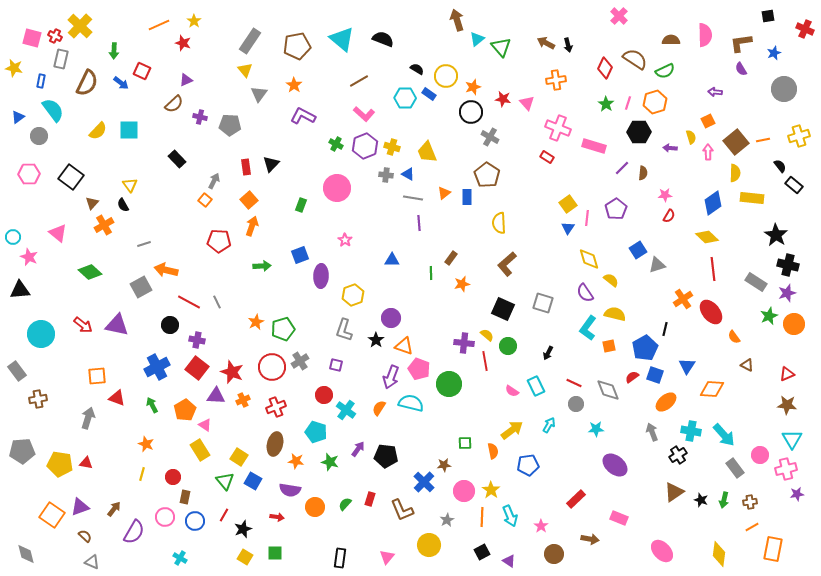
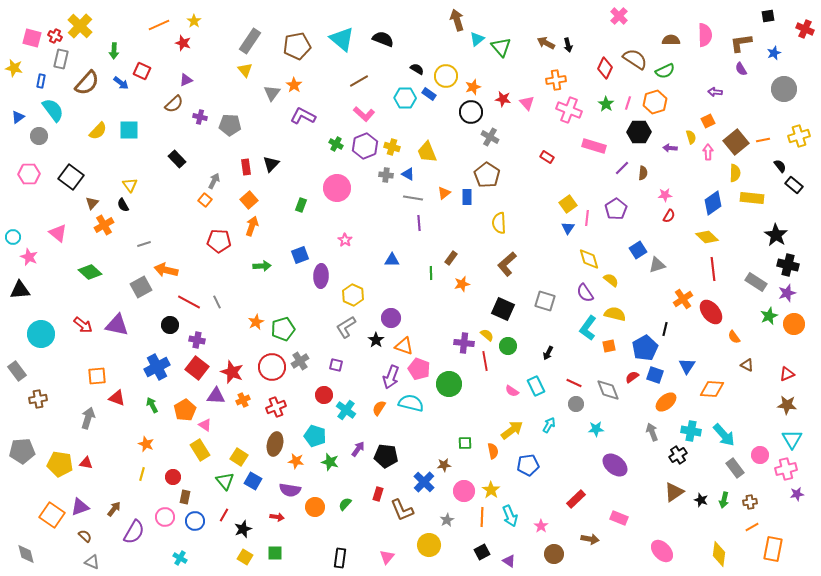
brown semicircle at (87, 83): rotated 16 degrees clockwise
gray triangle at (259, 94): moved 13 px right, 1 px up
pink cross at (558, 128): moved 11 px right, 18 px up
yellow hexagon at (353, 295): rotated 15 degrees counterclockwise
gray square at (543, 303): moved 2 px right, 2 px up
gray L-shape at (344, 330): moved 2 px right, 3 px up; rotated 40 degrees clockwise
cyan pentagon at (316, 432): moved 1 px left, 4 px down
red rectangle at (370, 499): moved 8 px right, 5 px up
